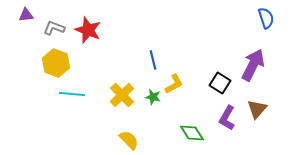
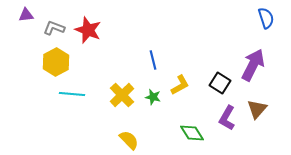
yellow hexagon: moved 1 px up; rotated 12 degrees clockwise
yellow L-shape: moved 6 px right, 1 px down
